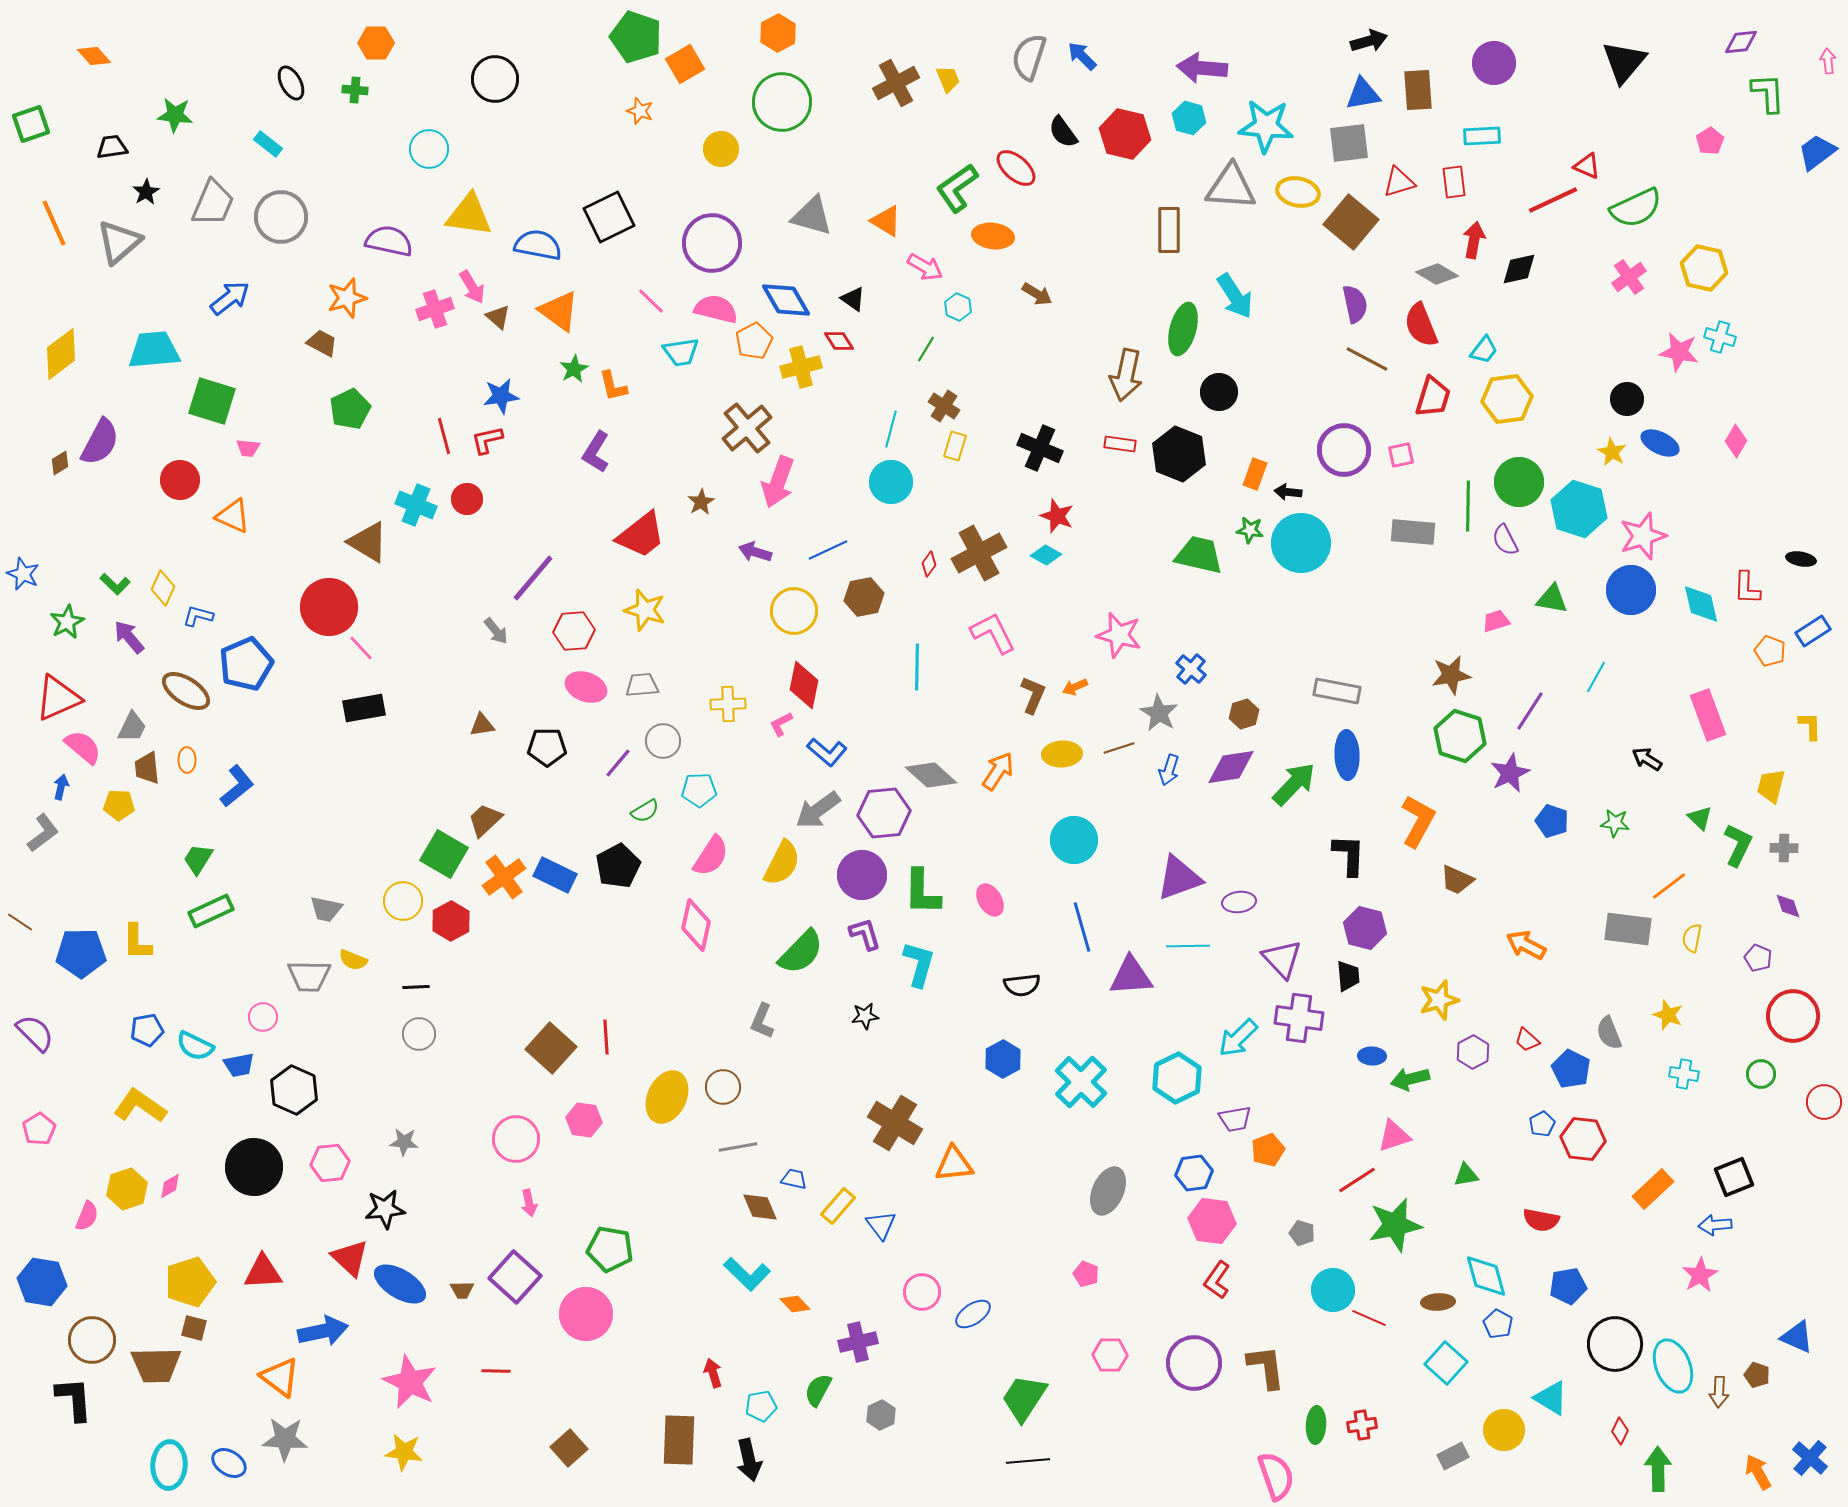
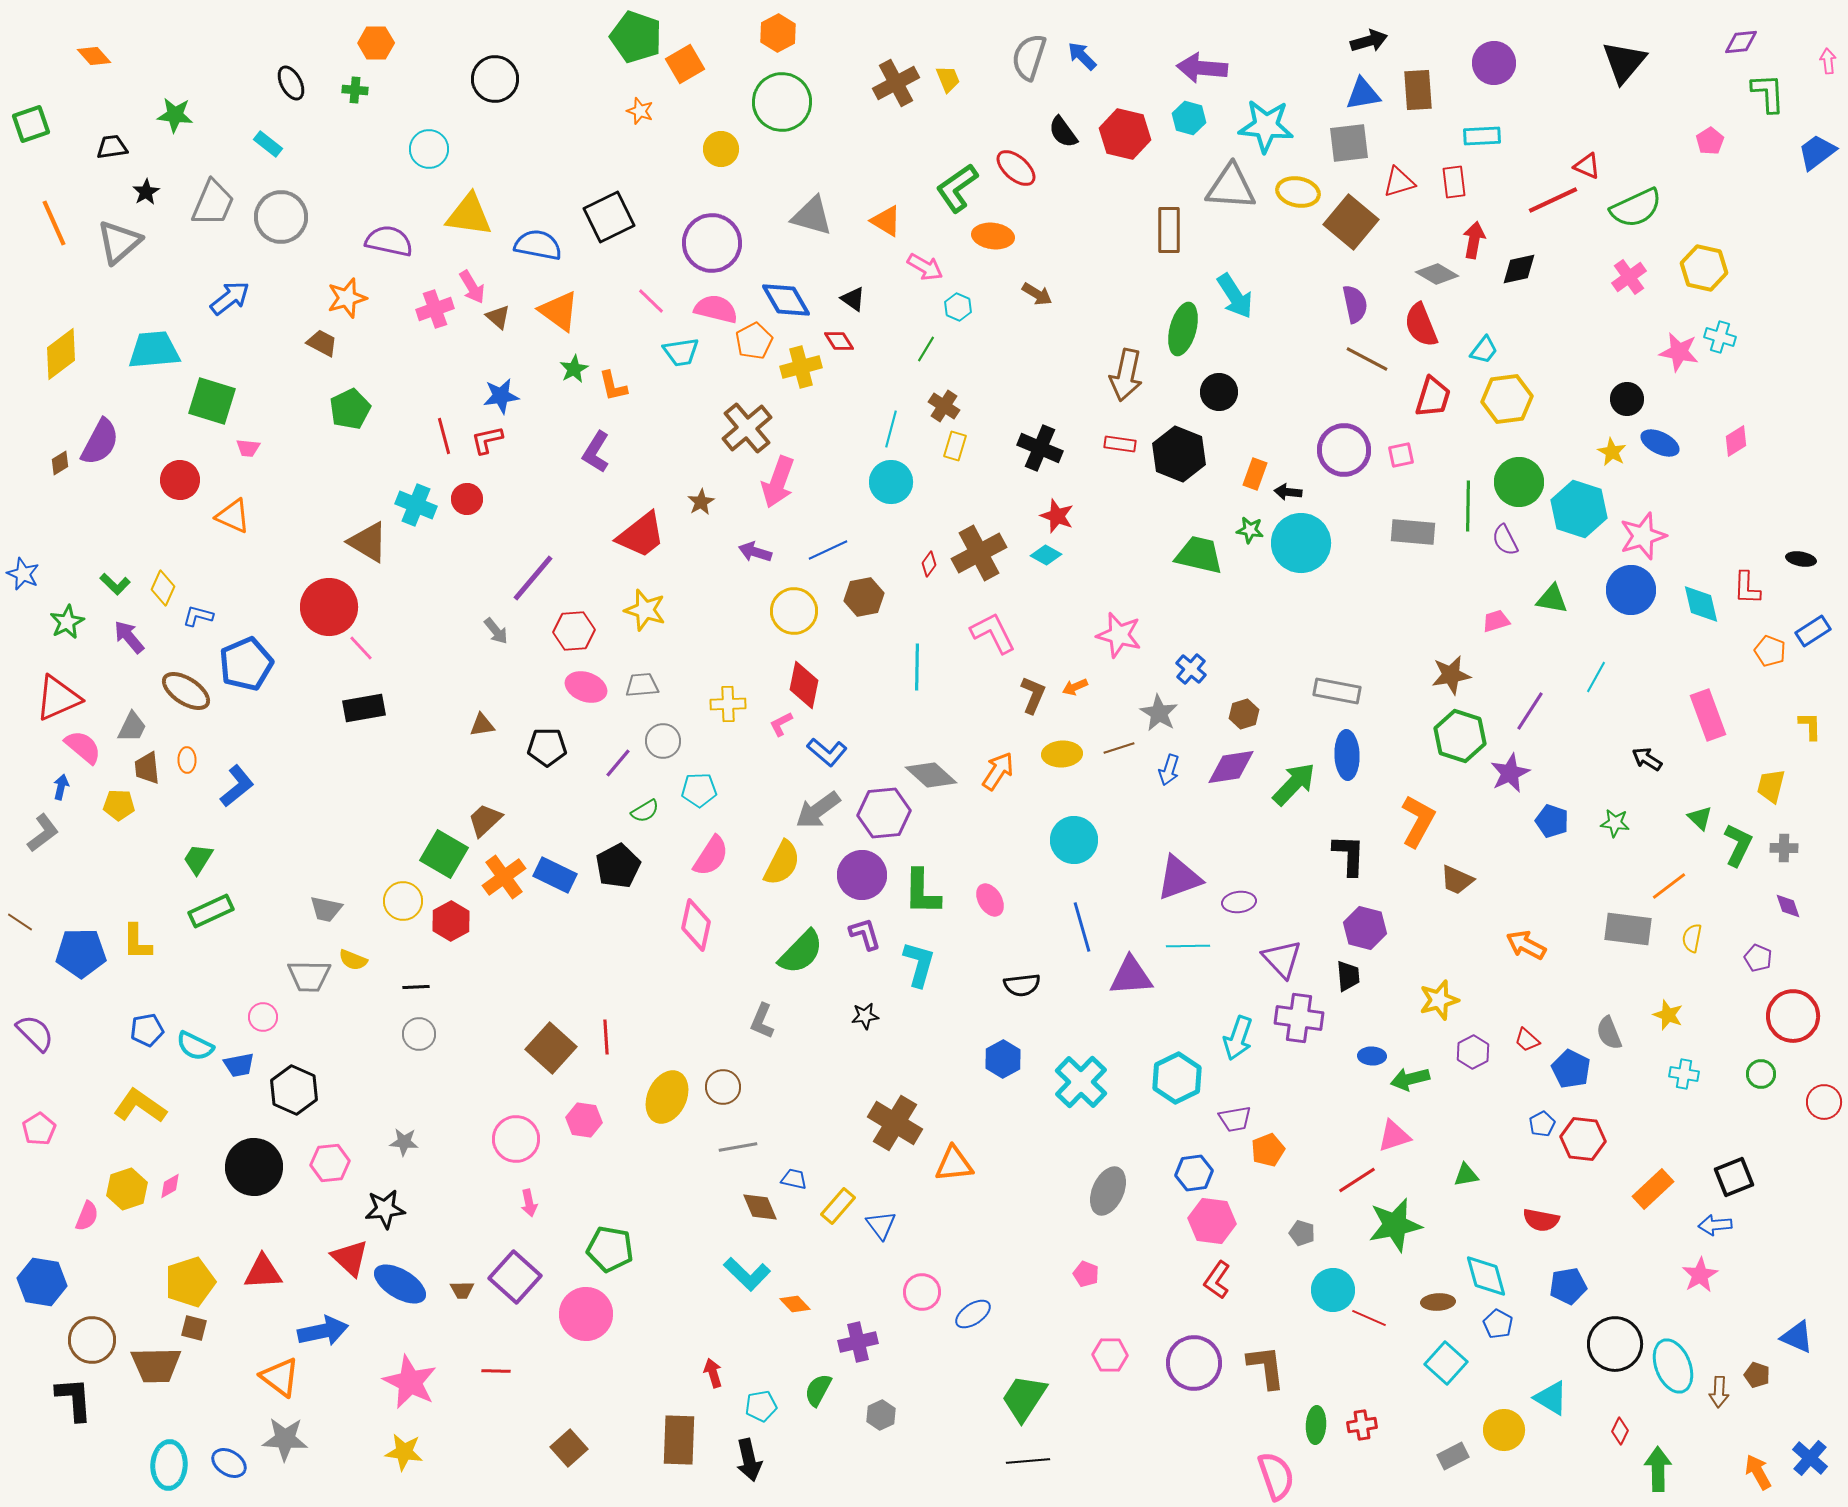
pink diamond at (1736, 441): rotated 28 degrees clockwise
cyan arrow at (1238, 1038): rotated 27 degrees counterclockwise
